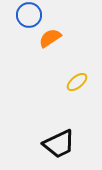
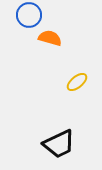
orange semicircle: rotated 50 degrees clockwise
